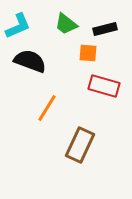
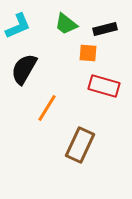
black semicircle: moved 6 px left, 8 px down; rotated 80 degrees counterclockwise
